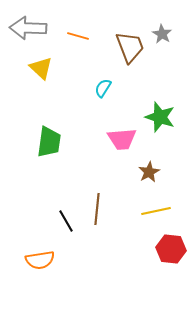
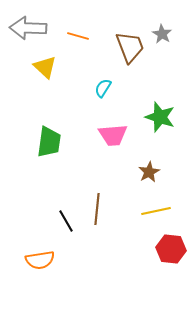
yellow triangle: moved 4 px right, 1 px up
pink trapezoid: moved 9 px left, 4 px up
